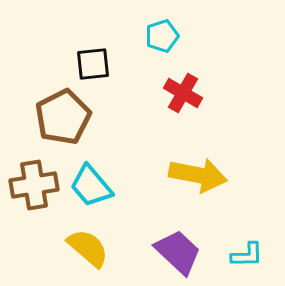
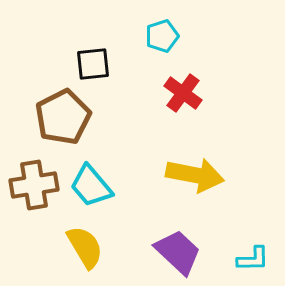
red cross: rotated 6 degrees clockwise
yellow arrow: moved 3 px left
yellow semicircle: moved 3 px left, 1 px up; rotated 18 degrees clockwise
cyan L-shape: moved 6 px right, 4 px down
